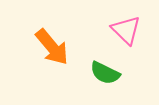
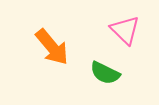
pink triangle: moved 1 px left
